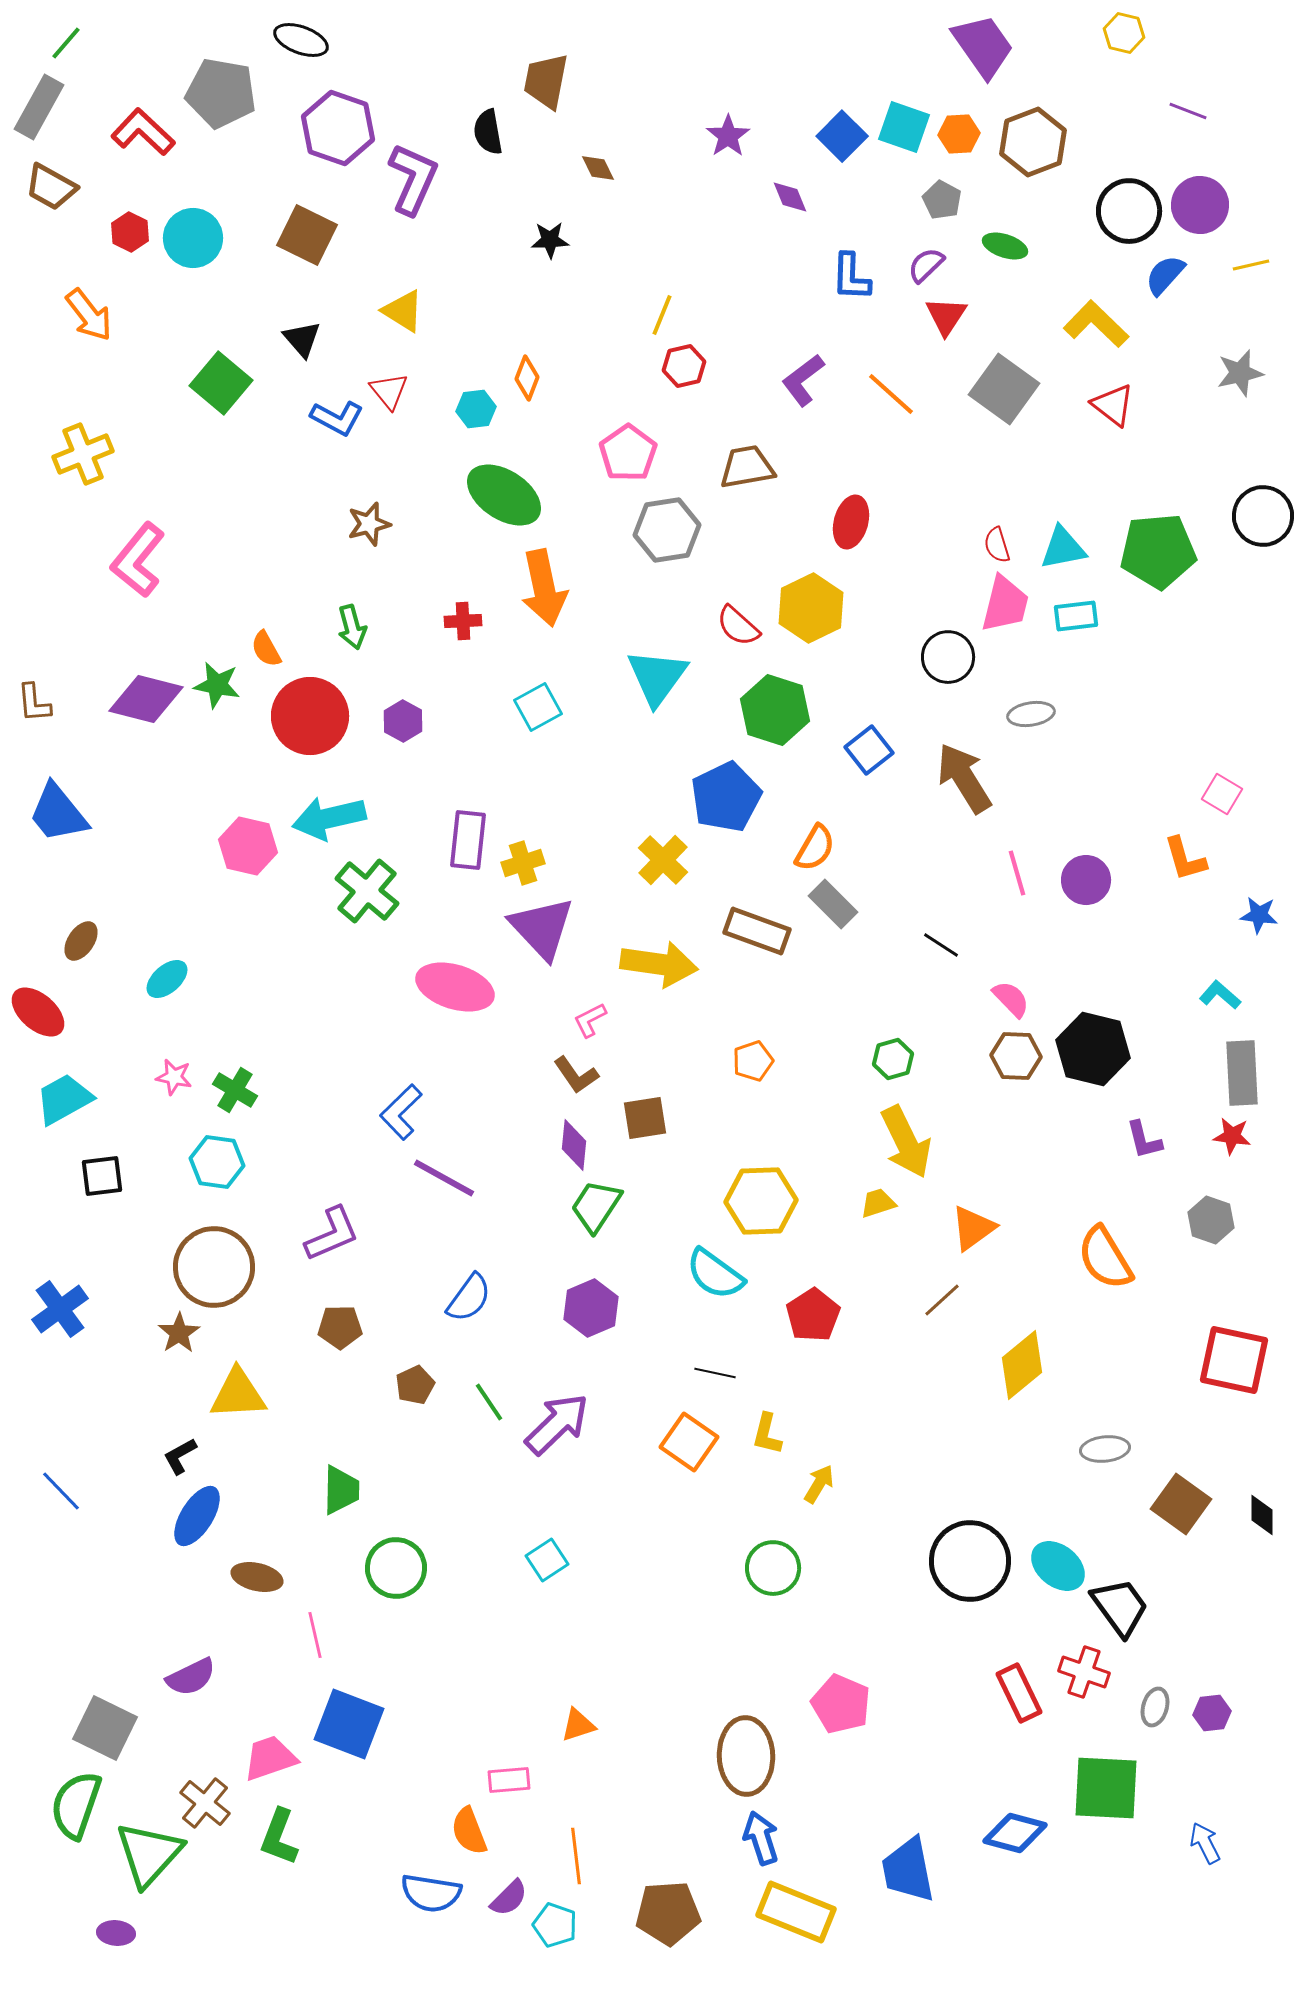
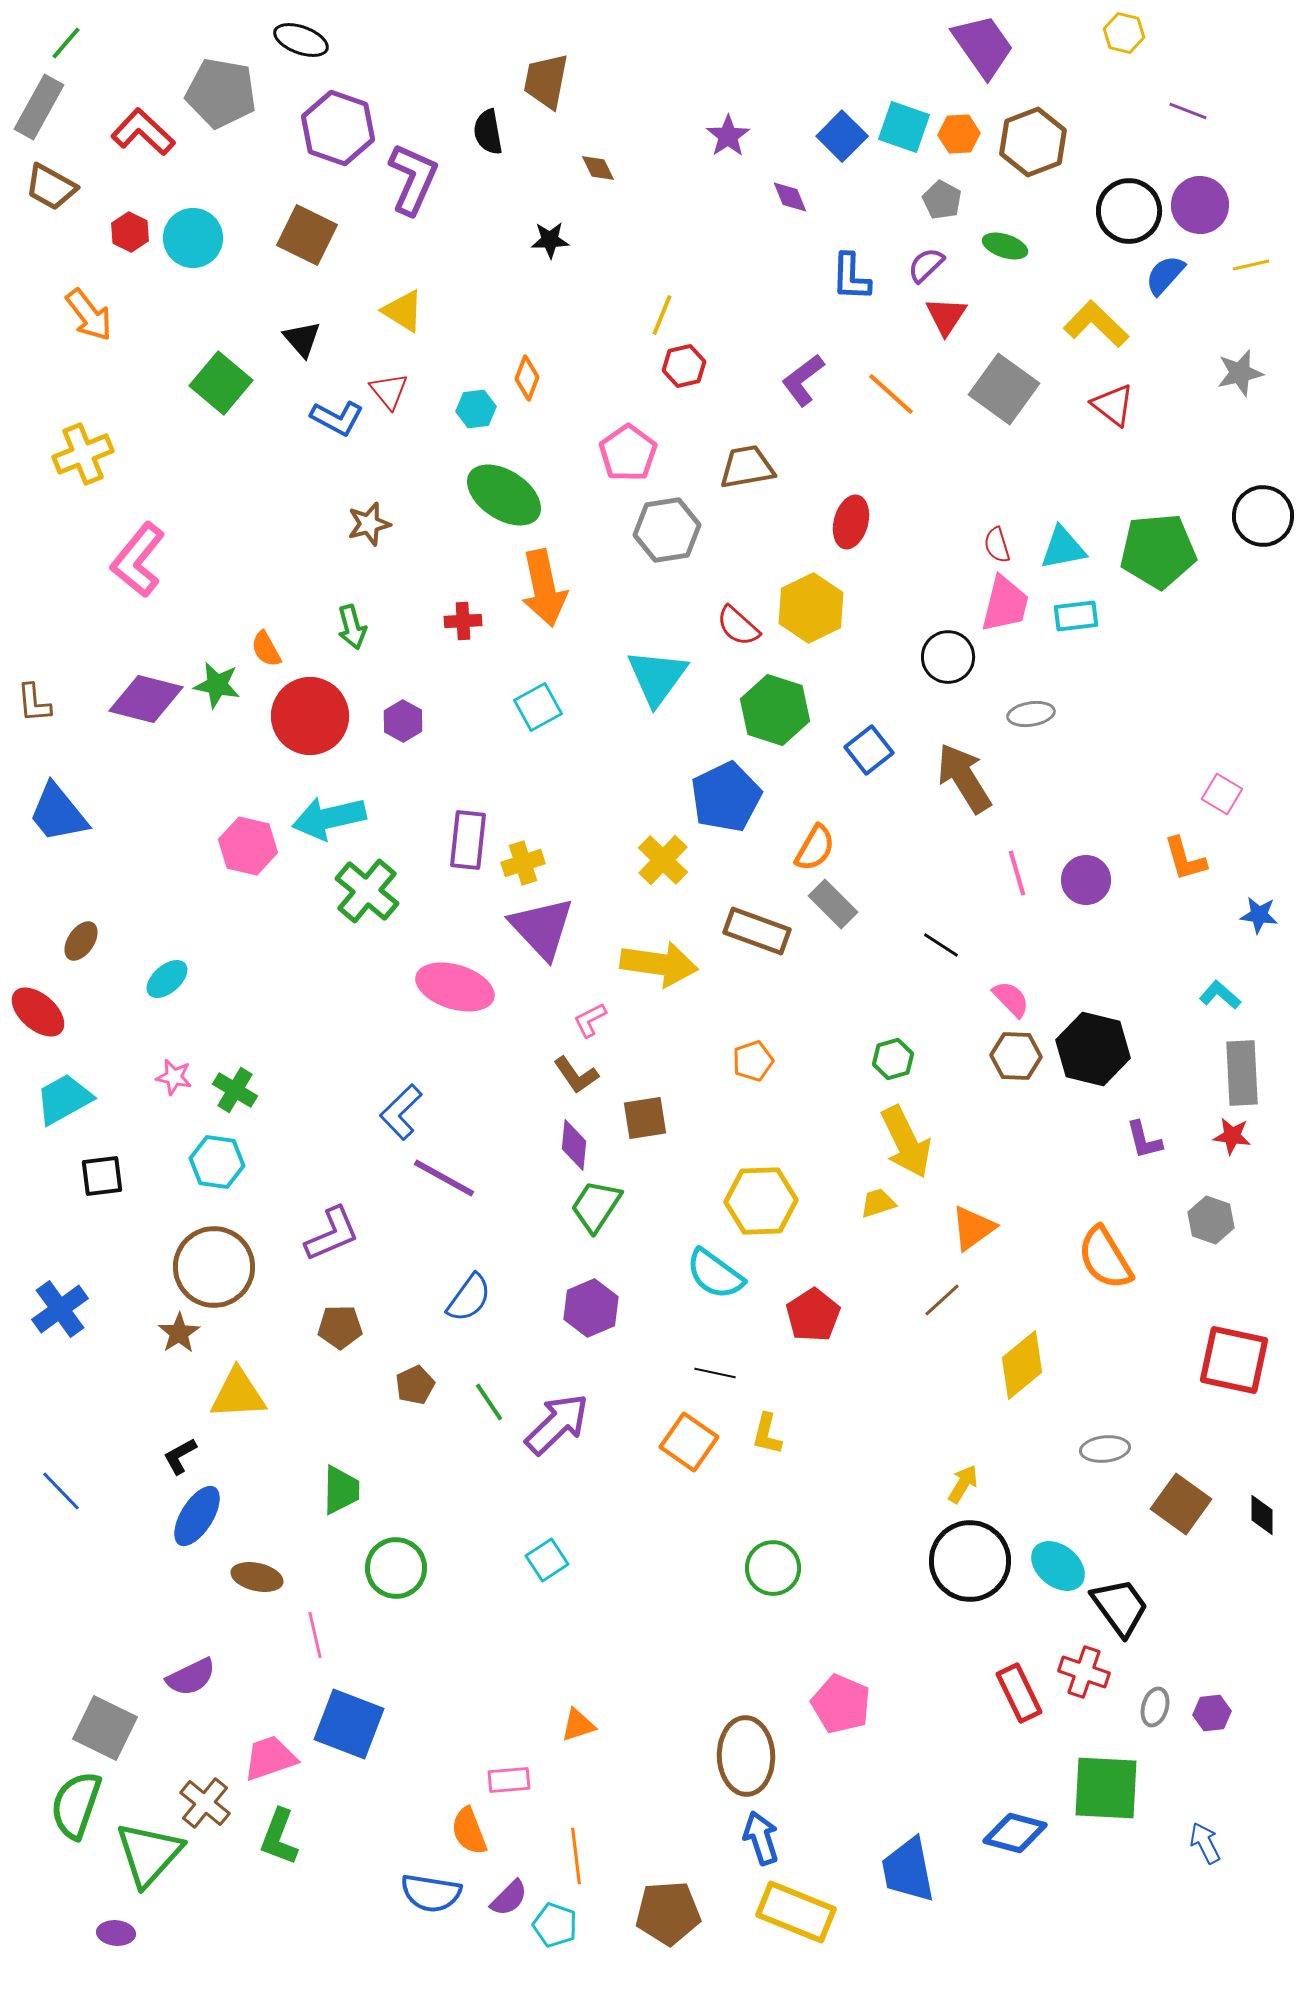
yellow arrow at (819, 1484): moved 144 px right
